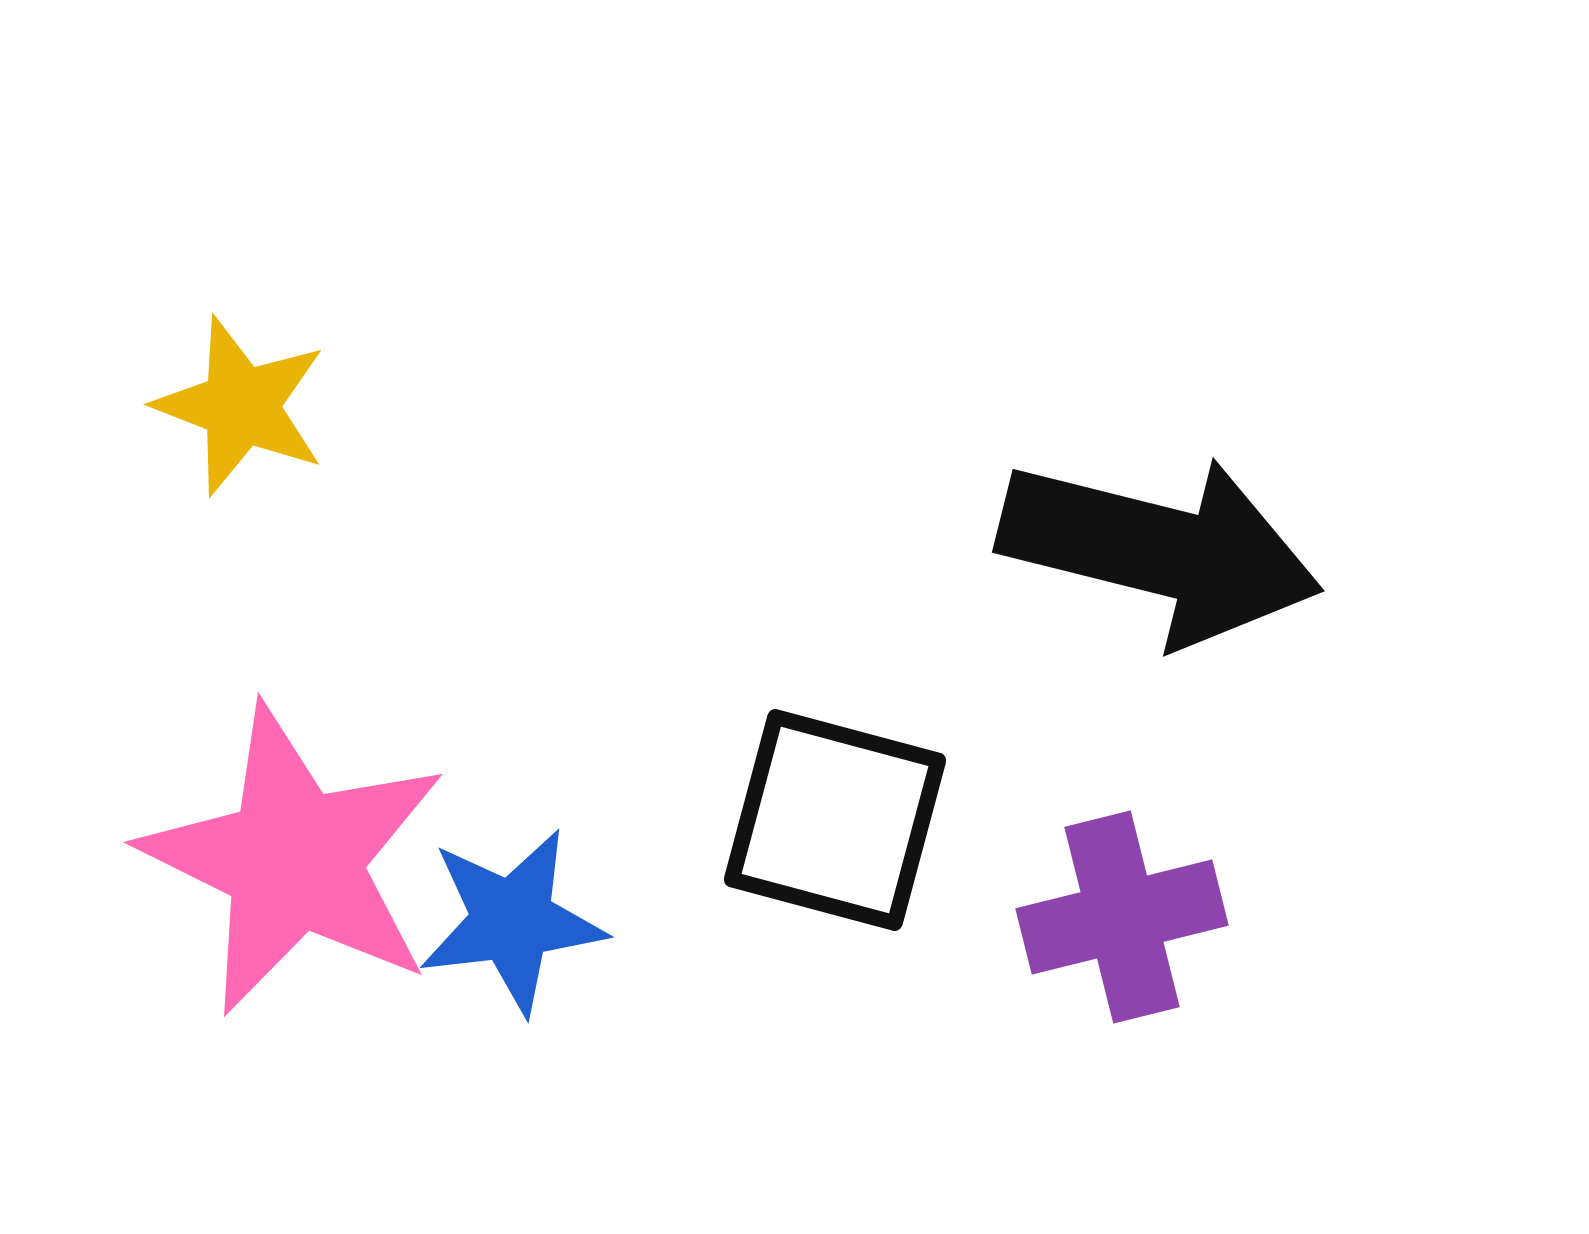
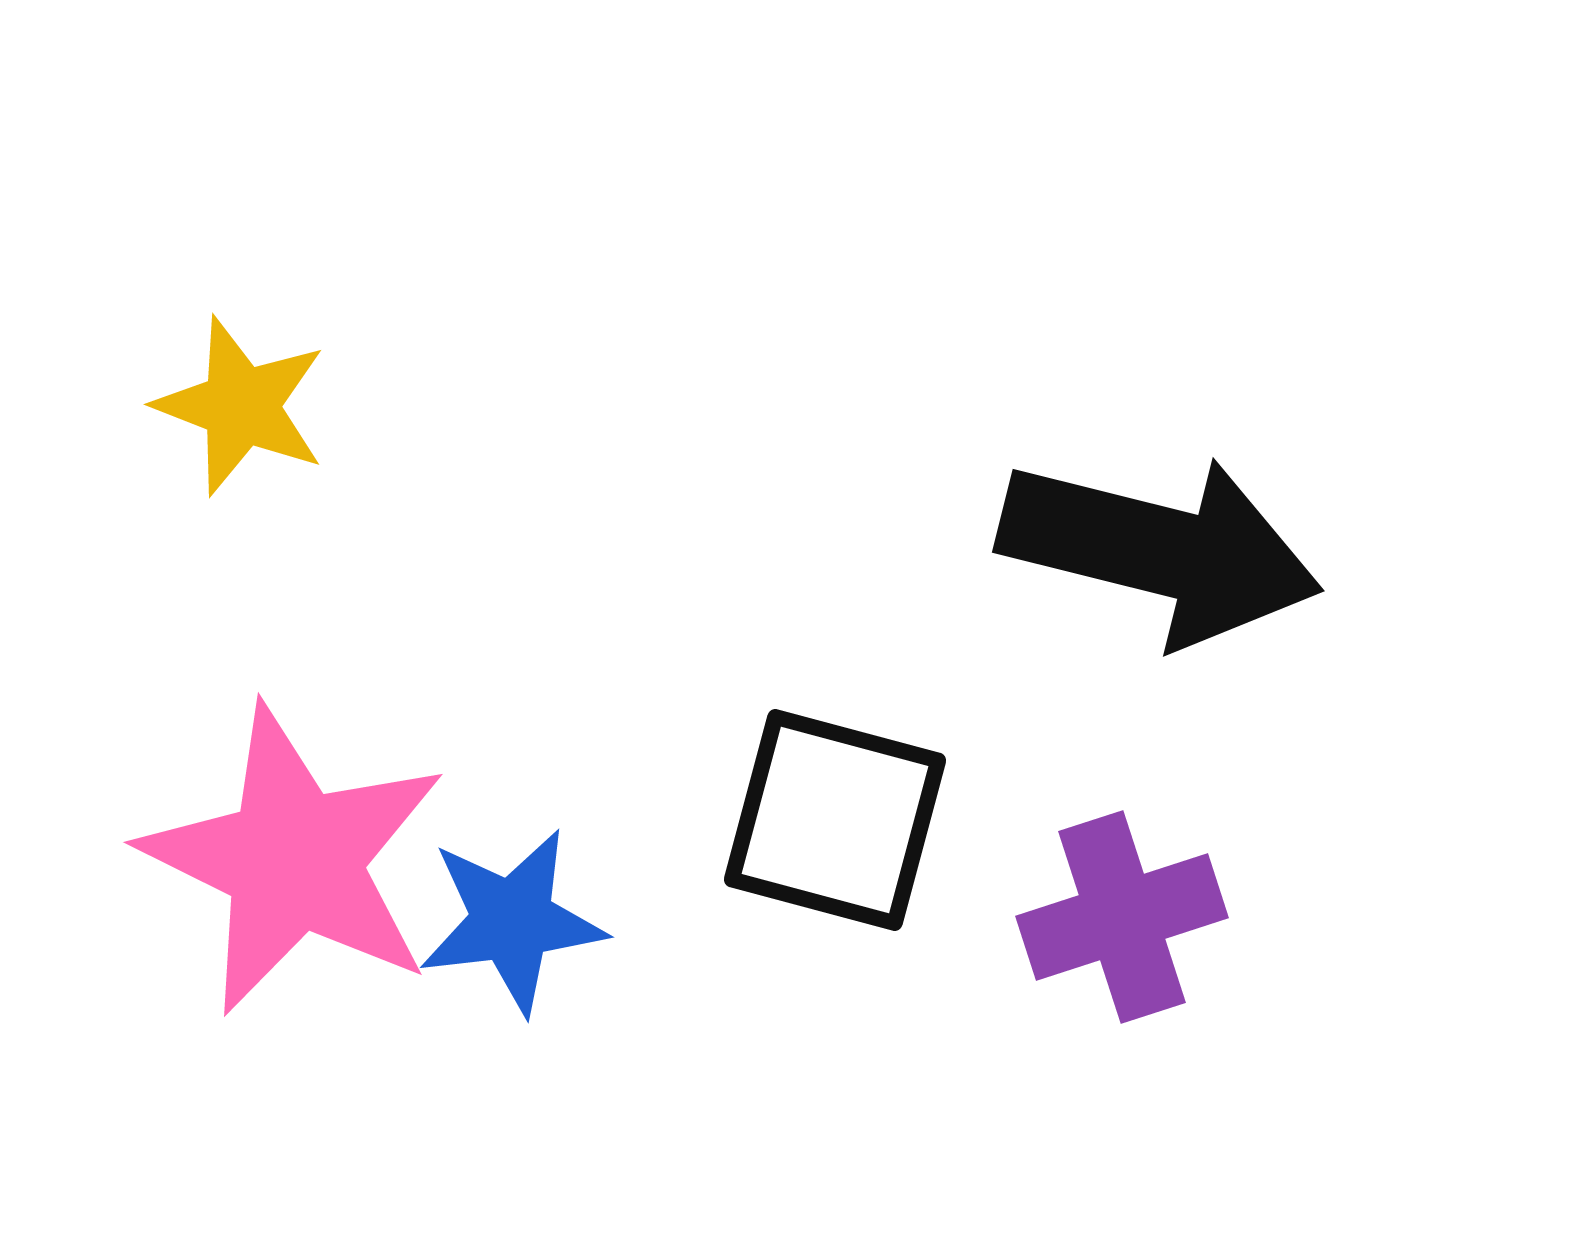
purple cross: rotated 4 degrees counterclockwise
